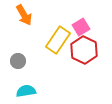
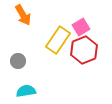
orange arrow: moved 1 px left
red hexagon: rotated 12 degrees clockwise
